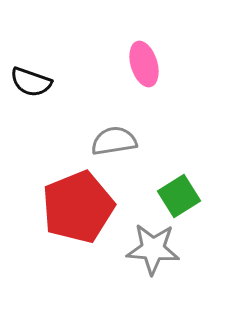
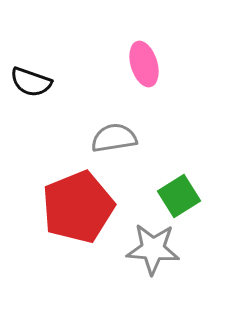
gray semicircle: moved 3 px up
